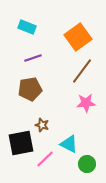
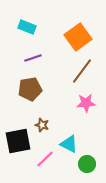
black square: moved 3 px left, 2 px up
